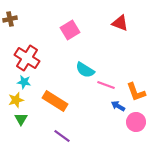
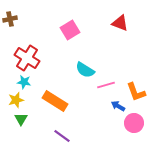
pink line: rotated 36 degrees counterclockwise
pink circle: moved 2 px left, 1 px down
